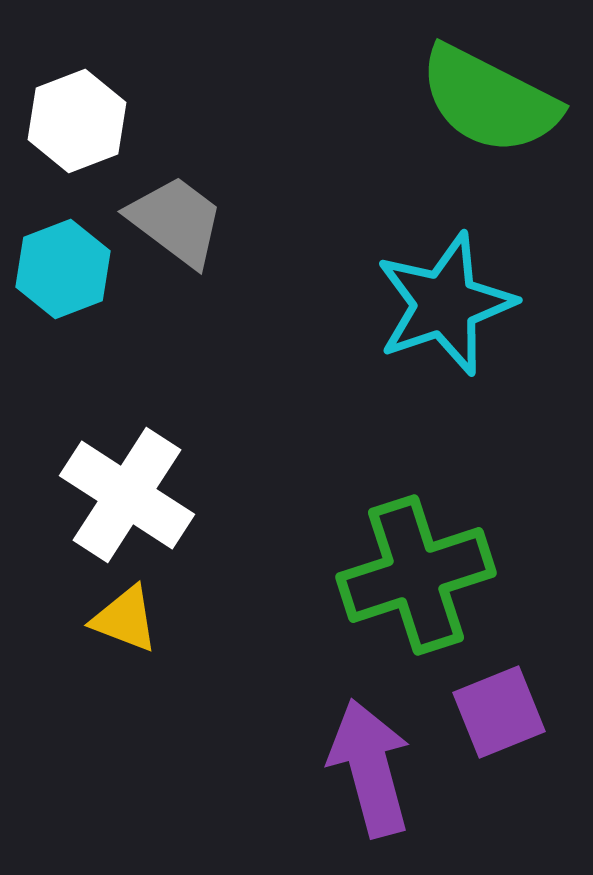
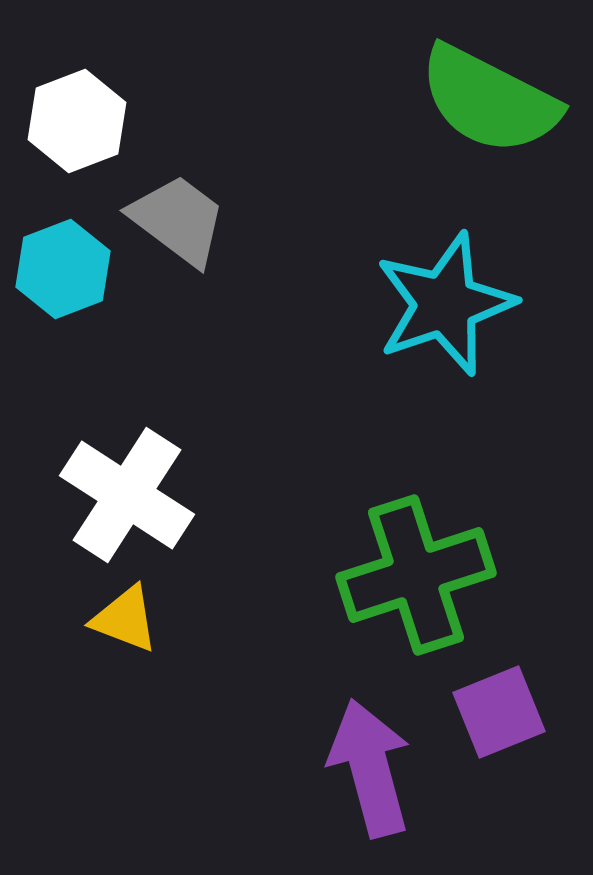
gray trapezoid: moved 2 px right, 1 px up
